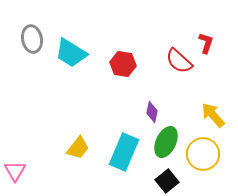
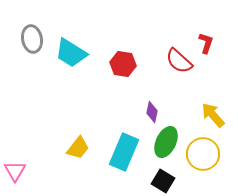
black square: moved 4 px left; rotated 20 degrees counterclockwise
